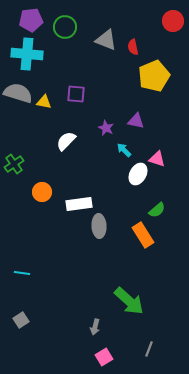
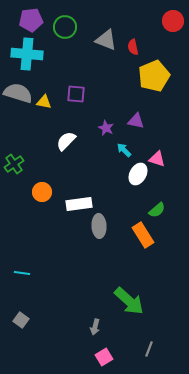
gray square: rotated 21 degrees counterclockwise
